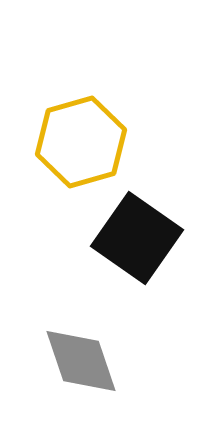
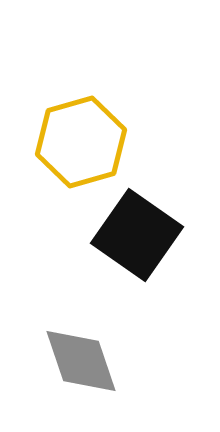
black square: moved 3 px up
